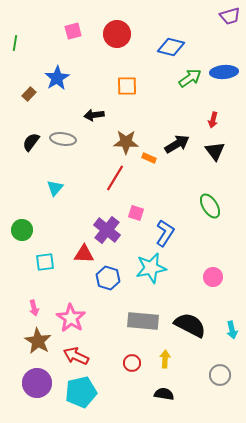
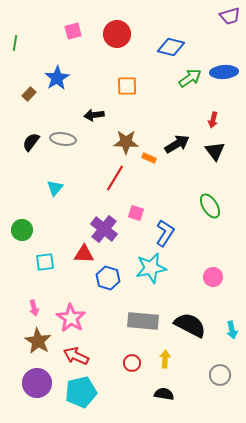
purple cross at (107, 230): moved 3 px left, 1 px up
